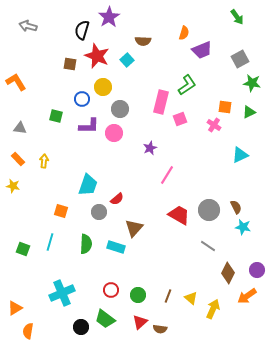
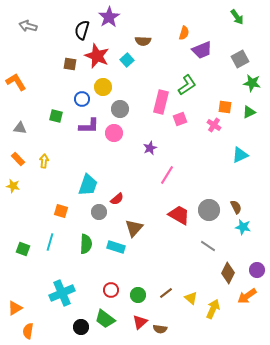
brown line at (168, 296): moved 2 px left, 3 px up; rotated 32 degrees clockwise
